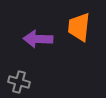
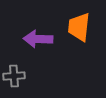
gray cross: moved 5 px left, 6 px up; rotated 20 degrees counterclockwise
